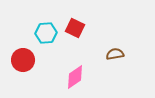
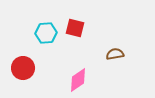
red square: rotated 12 degrees counterclockwise
red circle: moved 8 px down
pink diamond: moved 3 px right, 3 px down
